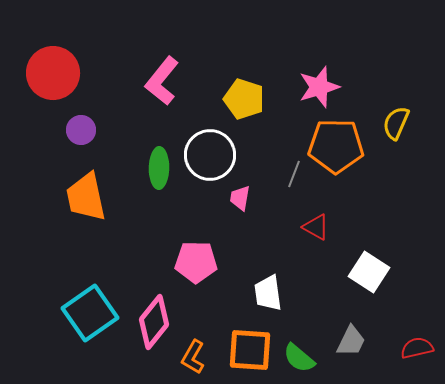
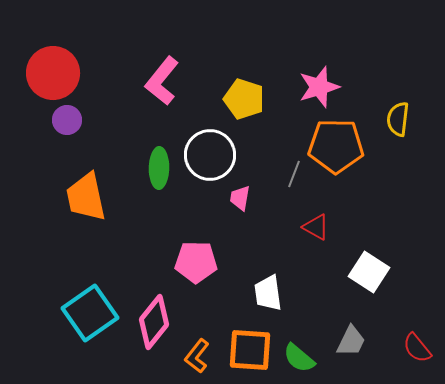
yellow semicircle: moved 2 px right, 4 px up; rotated 16 degrees counterclockwise
purple circle: moved 14 px left, 10 px up
red semicircle: rotated 116 degrees counterclockwise
orange L-shape: moved 4 px right, 1 px up; rotated 8 degrees clockwise
